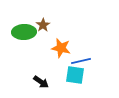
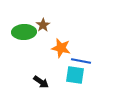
blue line: rotated 24 degrees clockwise
